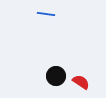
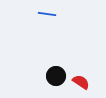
blue line: moved 1 px right
